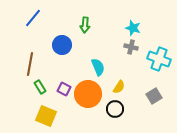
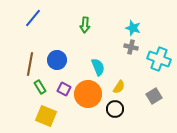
blue circle: moved 5 px left, 15 px down
